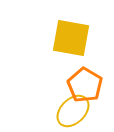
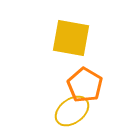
yellow ellipse: moved 1 px left; rotated 8 degrees clockwise
